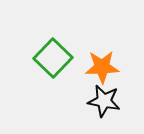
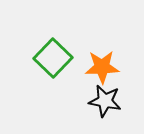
black star: moved 1 px right
